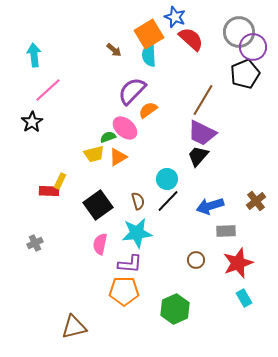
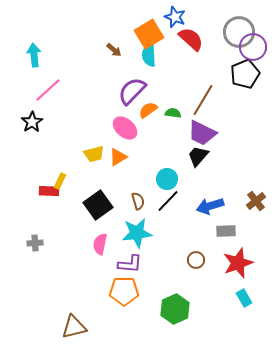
green semicircle: moved 65 px right, 24 px up; rotated 28 degrees clockwise
gray cross: rotated 21 degrees clockwise
